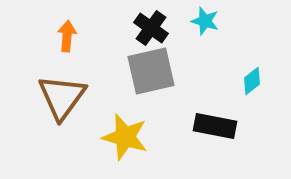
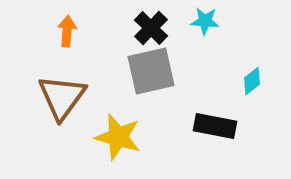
cyan star: rotated 12 degrees counterclockwise
black cross: rotated 8 degrees clockwise
orange arrow: moved 5 px up
yellow star: moved 7 px left
